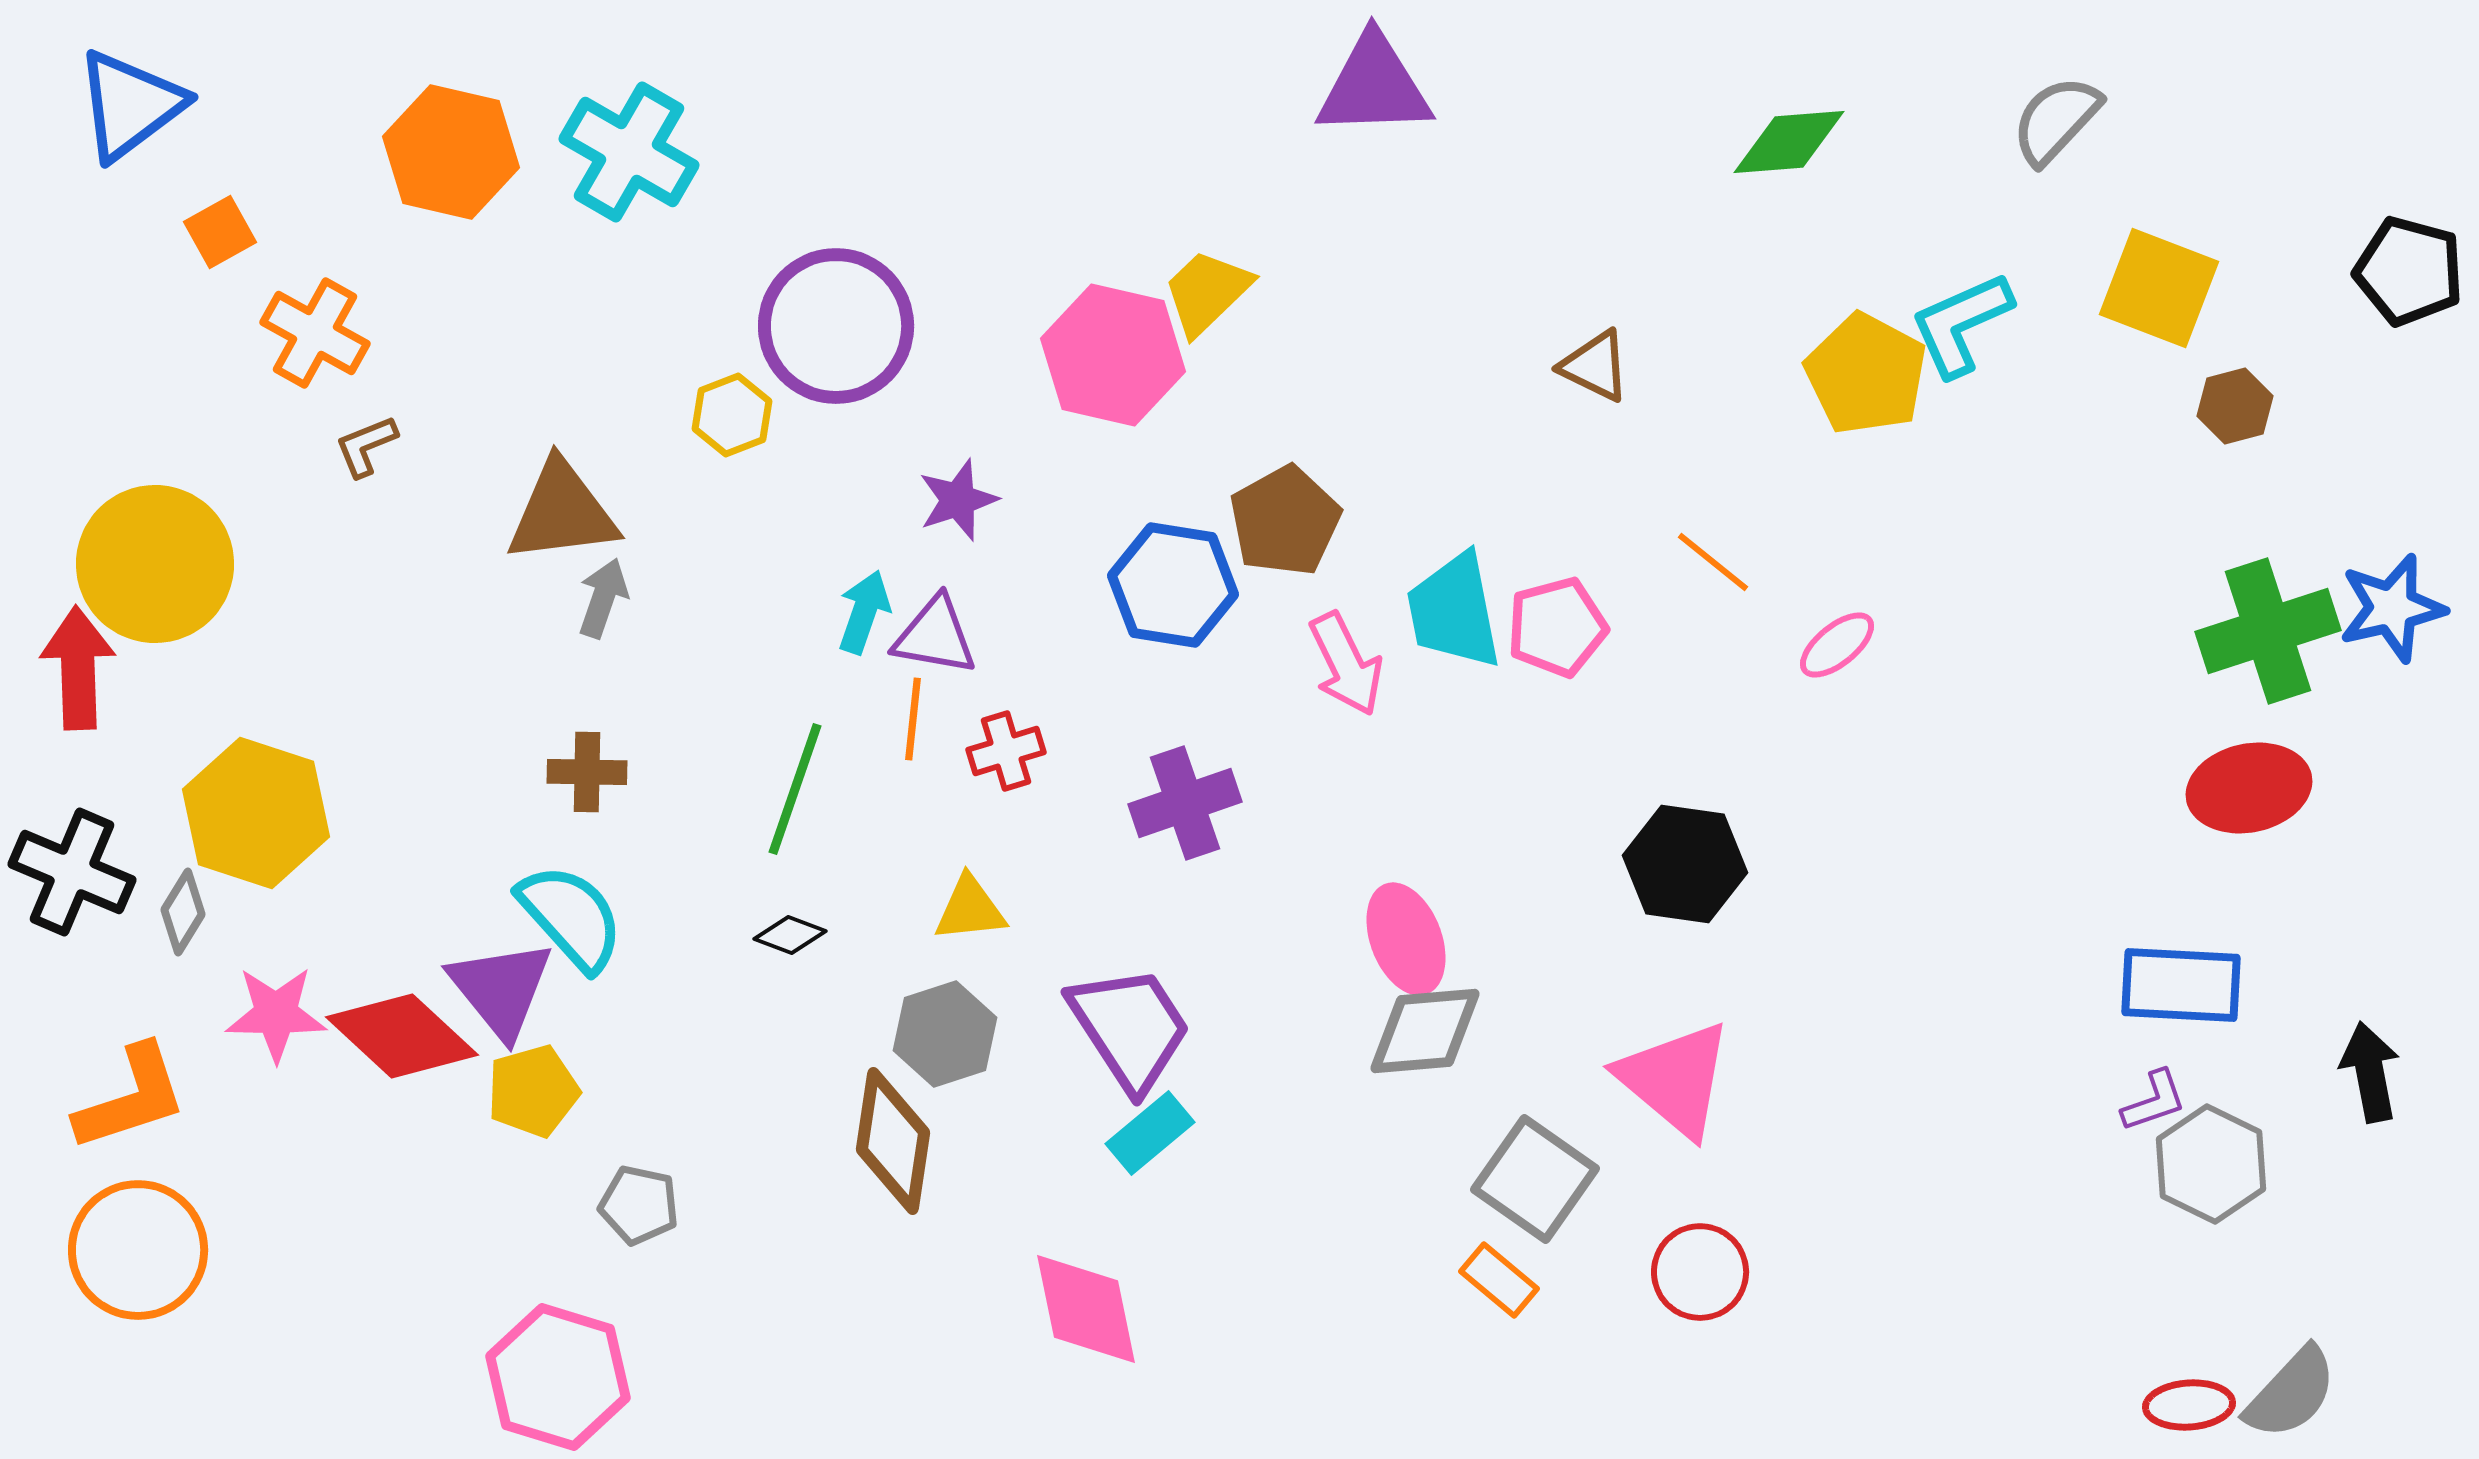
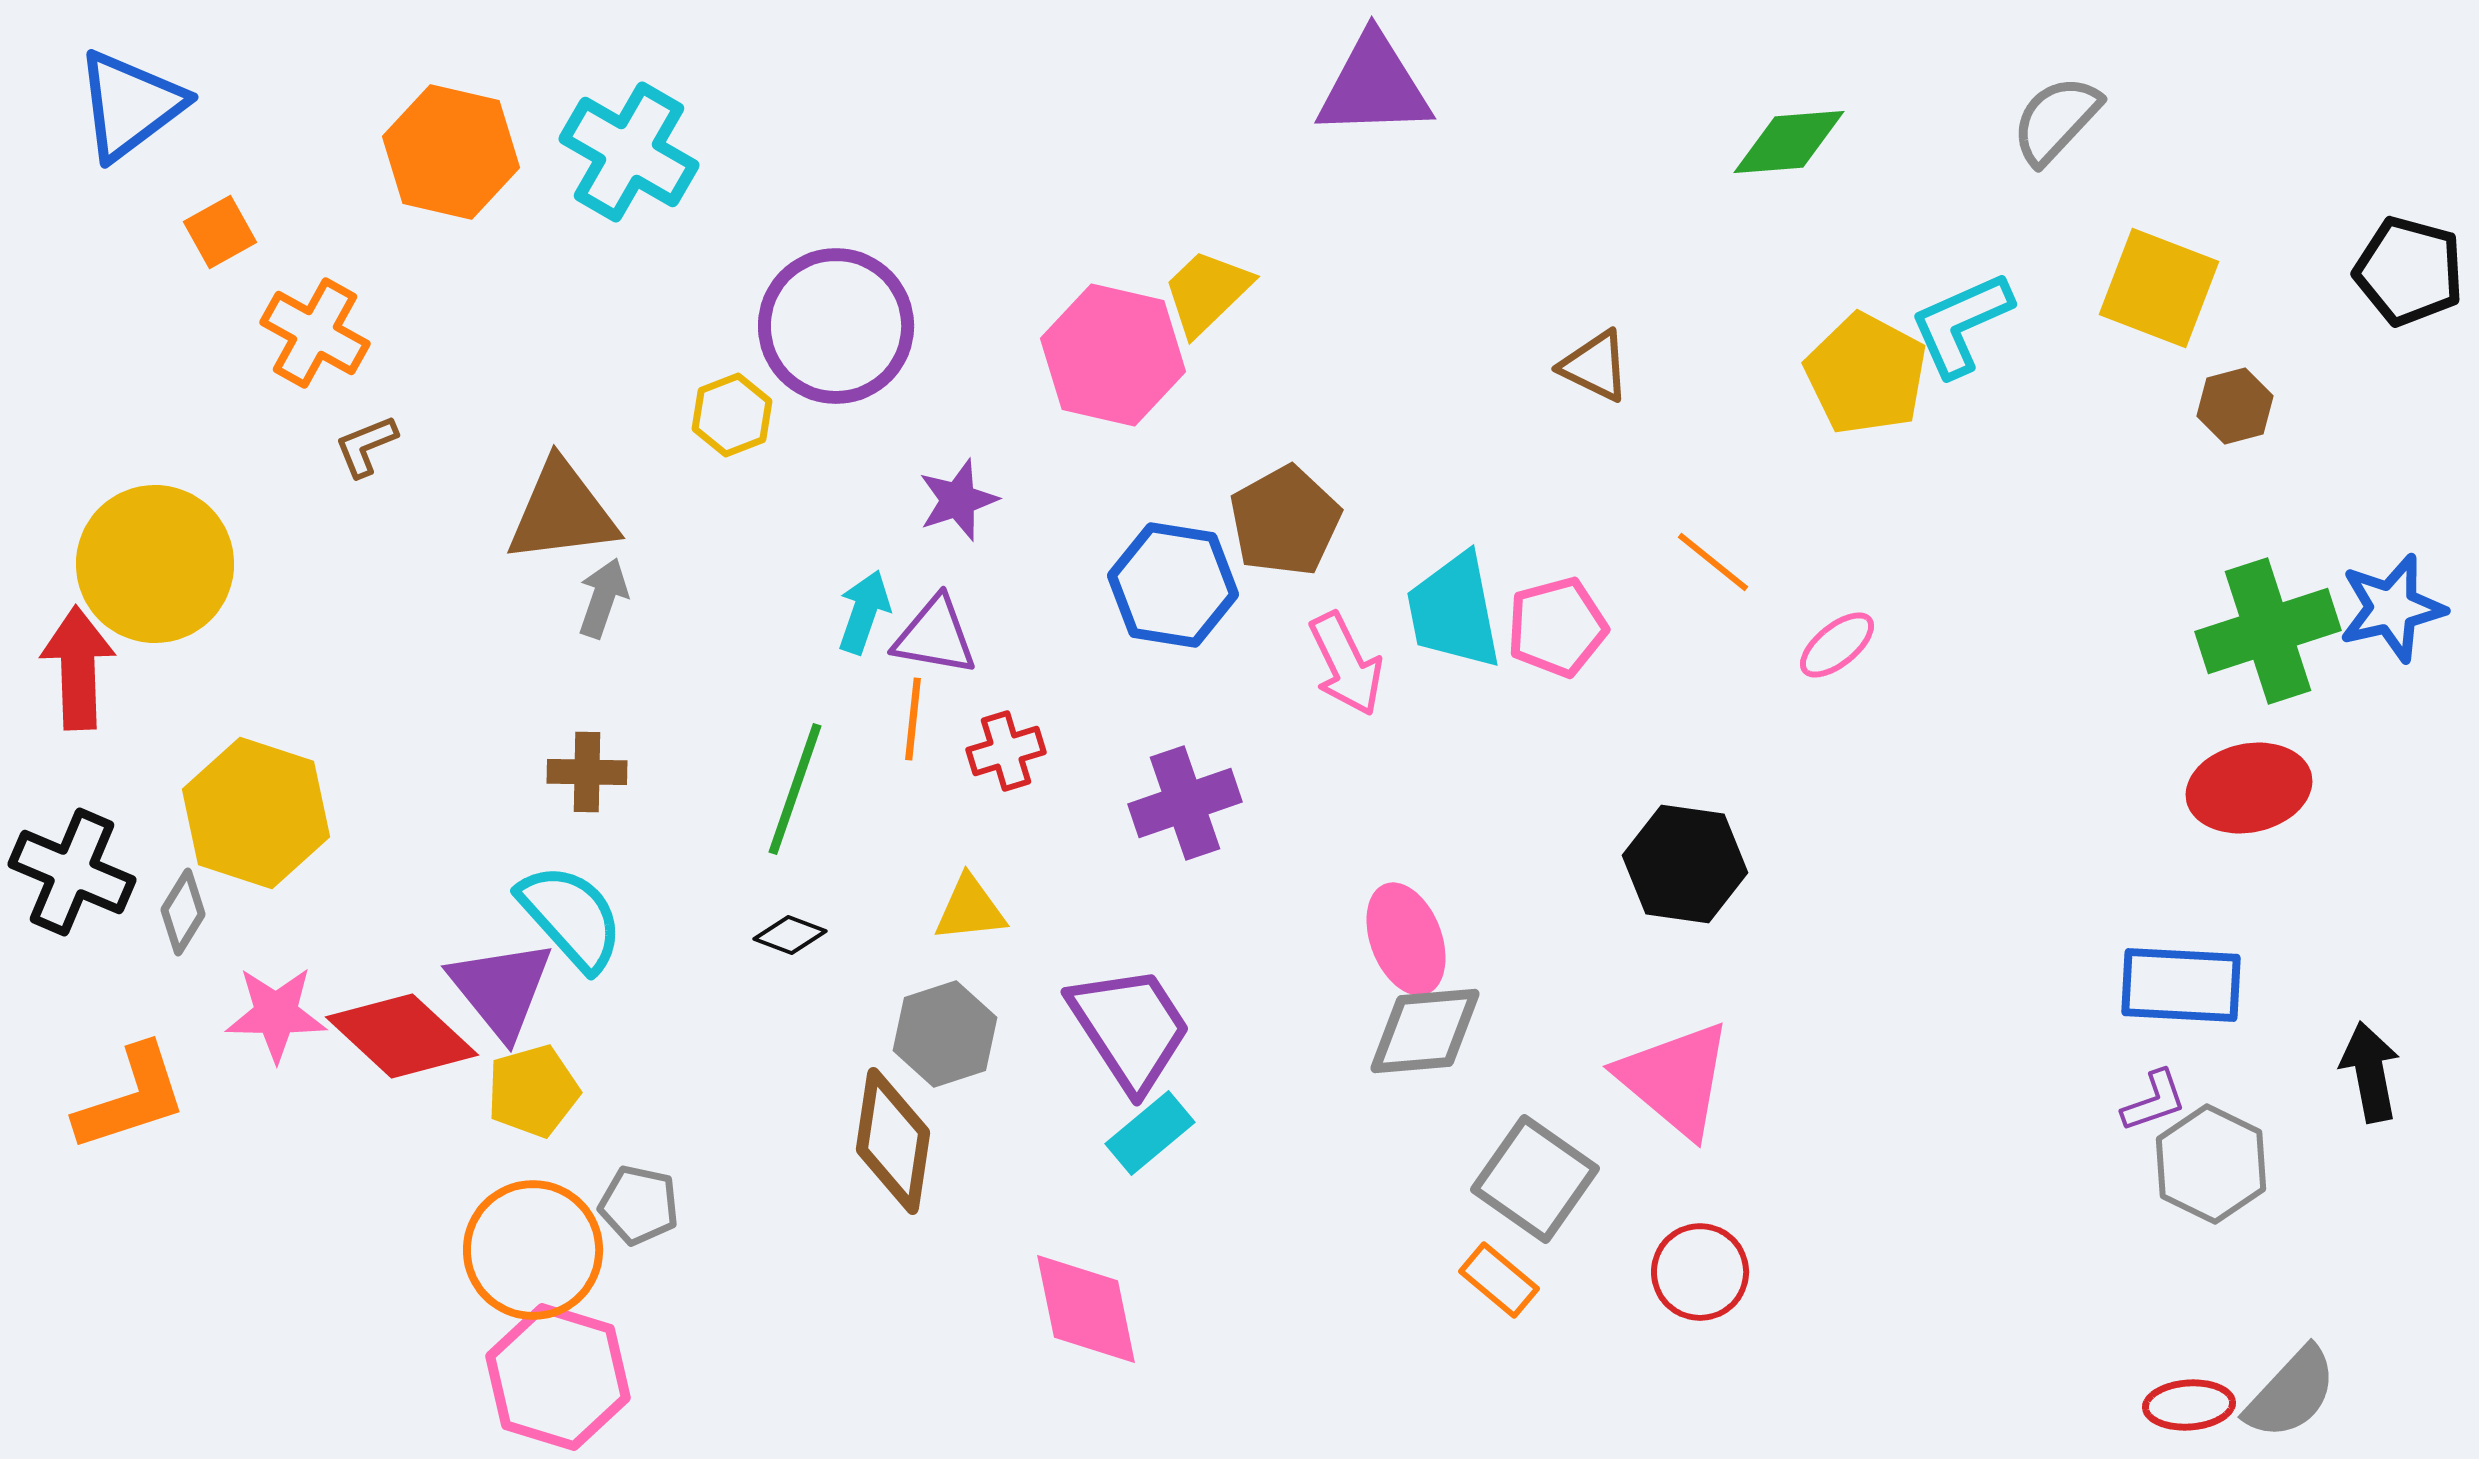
orange circle at (138, 1250): moved 395 px right
